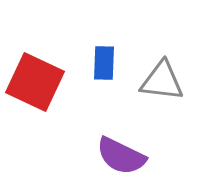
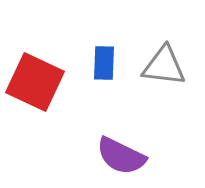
gray triangle: moved 2 px right, 15 px up
